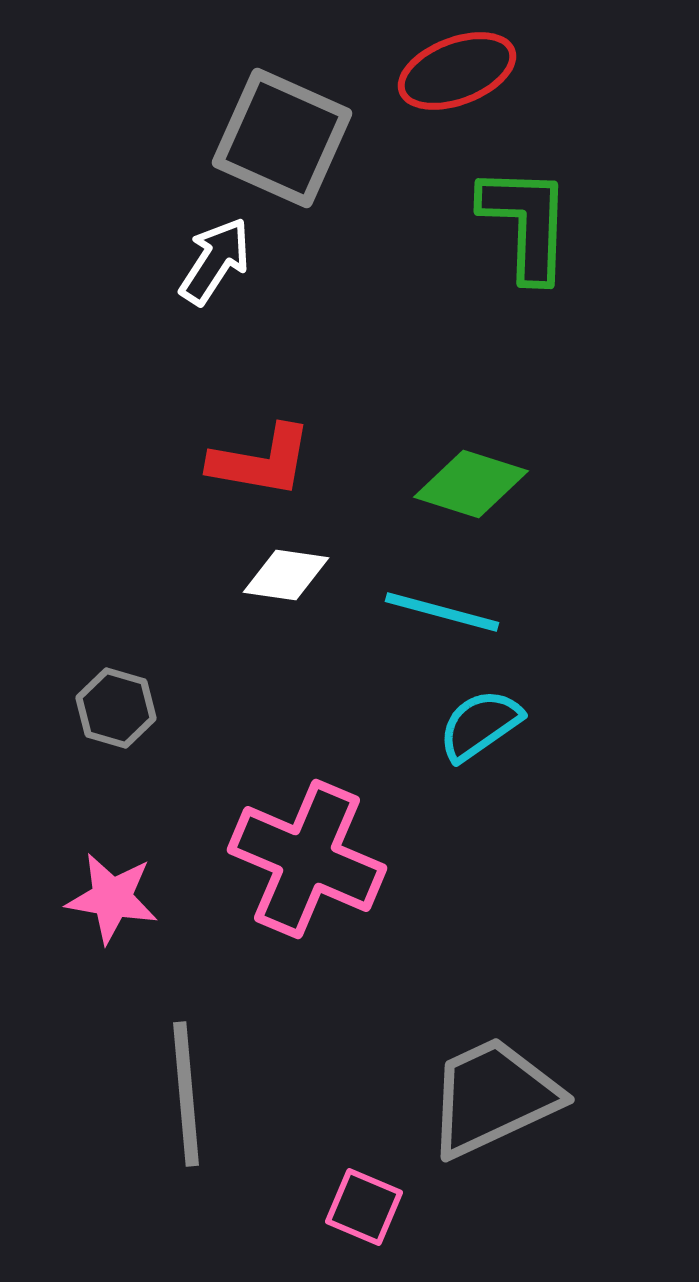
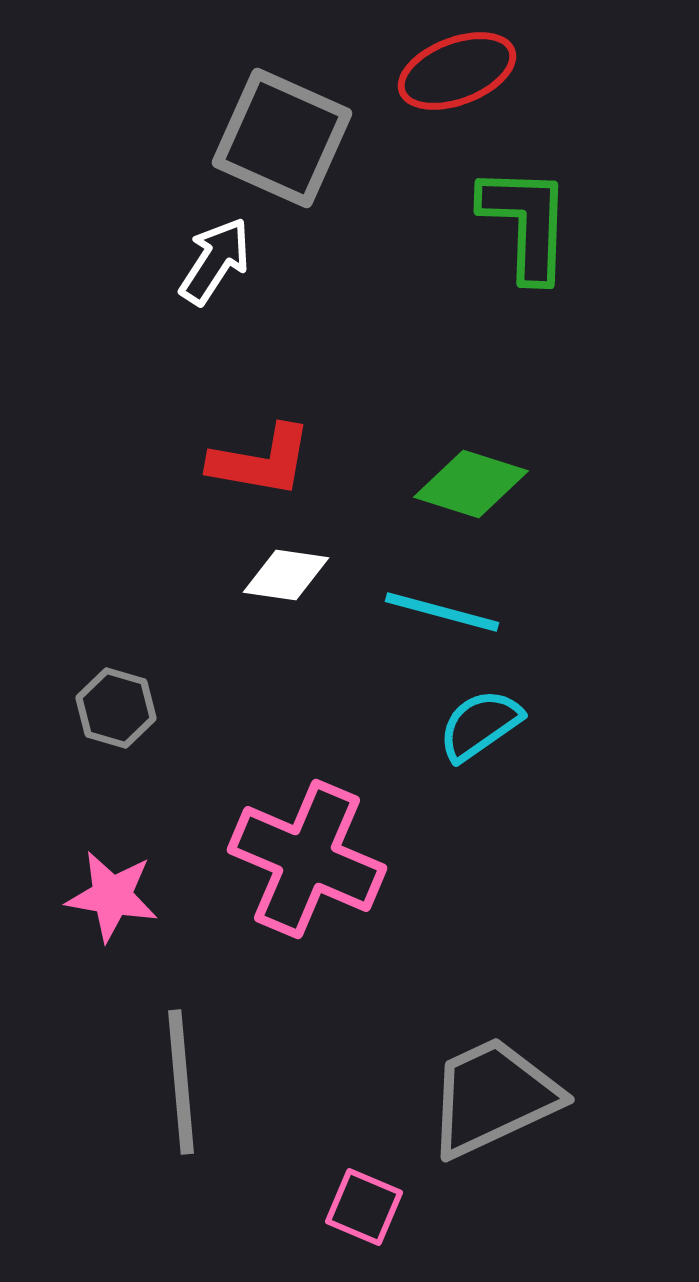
pink star: moved 2 px up
gray line: moved 5 px left, 12 px up
